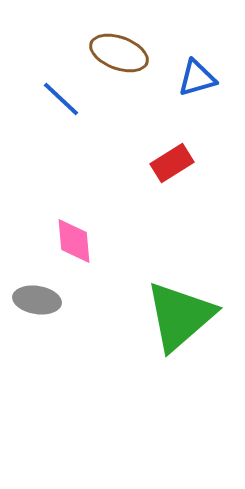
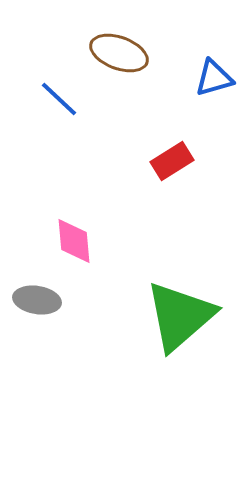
blue triangle: moved 17 px right
blue line: moved 2 px left
red rectangle: moved 2 px up
